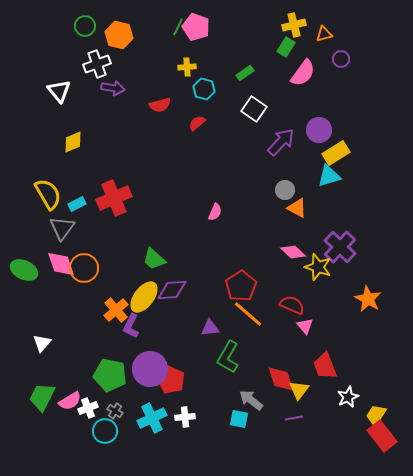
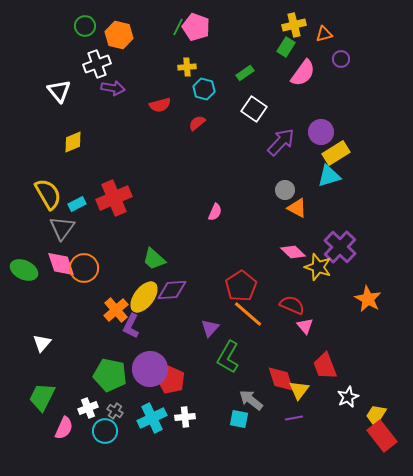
purple circle at (319, 130): moved 2 px right, 2 px down
purple triangle at (210, 328): rotated 42 degrees counterclockwise
pink semicircle at (70, 401): moved 6 px left, 27 px down; rotated 35 degrees counterclockwise
